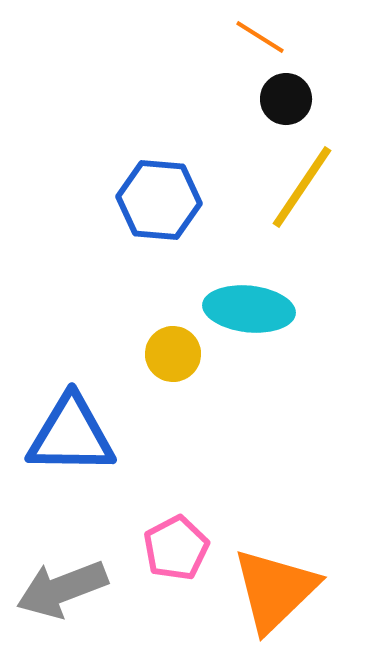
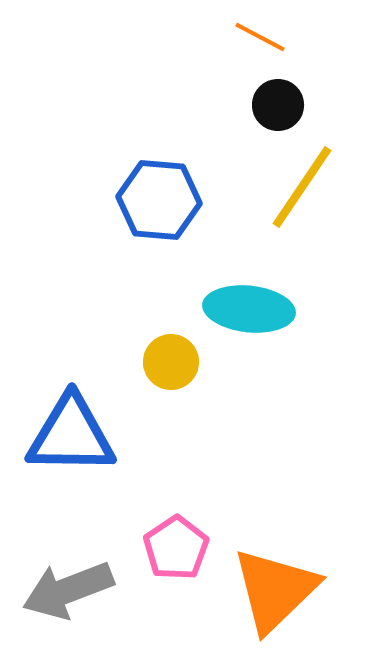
orange line: rotated 4 degrees counterclockwise
black circle: moved 8 px left, 6 px down
yellow circle: moved 2 px left, 8 px down
pink pentagon: rotated 6 degrees counterclockwise
gray arrow: moved 6 px right, 1 px down
